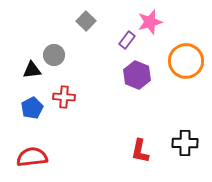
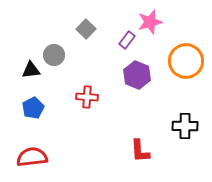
gray square: moved 8 px down
black triangle: moved 1 px left
red cross: moved 23 px right
blue pentagon: moved 1 px right
black cross: moved 17 px up
red L-shape: rotated 15 degrees counterclockwise
